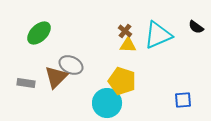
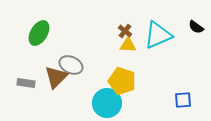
green ellipse: rotated 15 degrees counterclockwise
